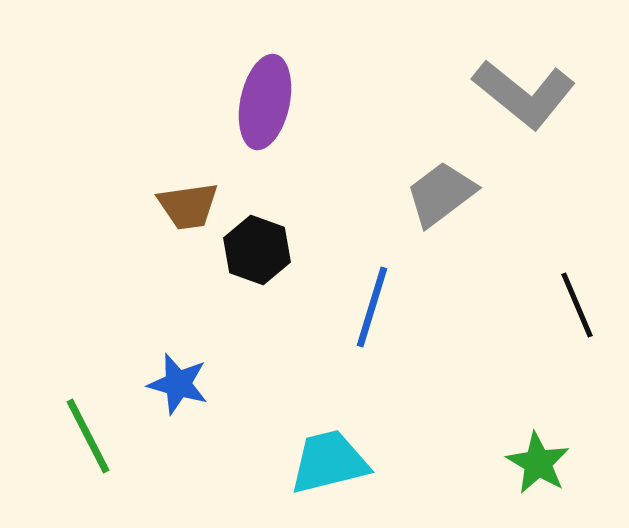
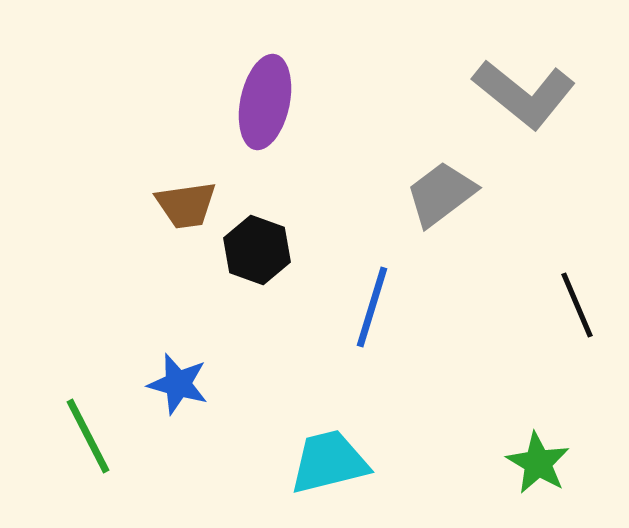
brown trapezoid: moved 2 px left, 1 px up
